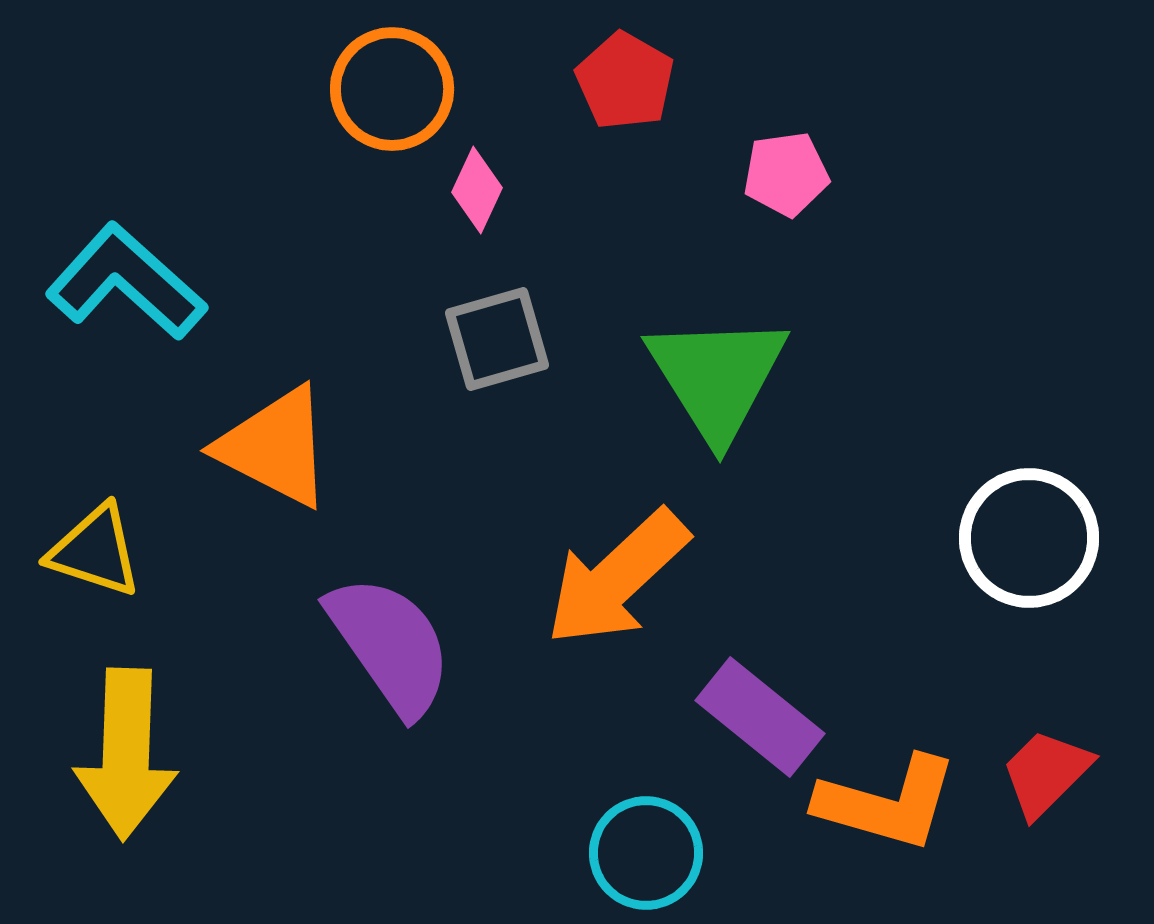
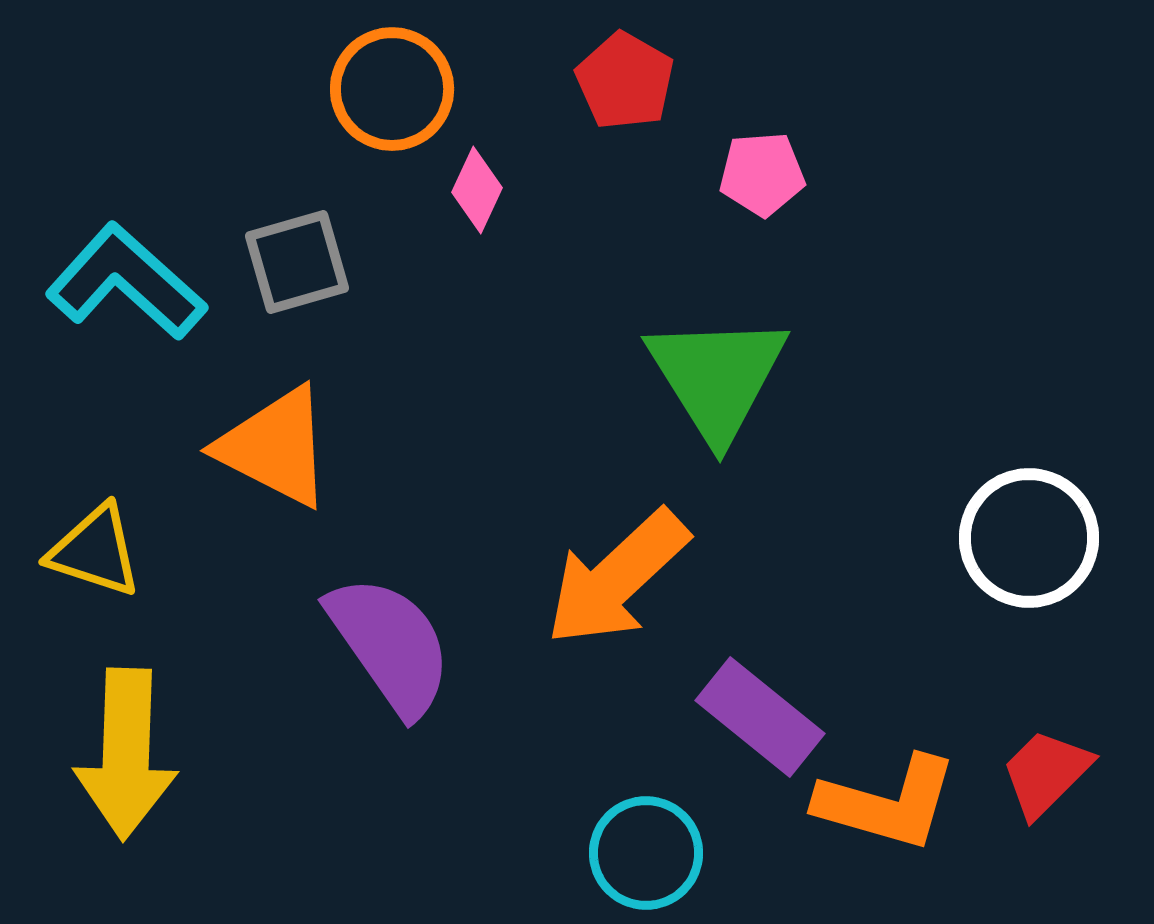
pink pentagon: moved 24 px left; rotated 4 degrees clockwise
gray square: moved 200 px left, 77 px up
